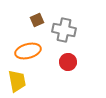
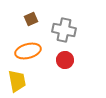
brown square: moved 6 px left, 1 px up
red circle: moved 3 px left, 2 px up
